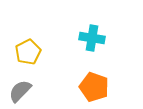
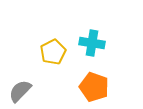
cyan cross: moved 5 px down
yellow pentagon: moved 25 px right
